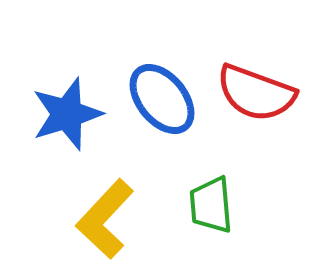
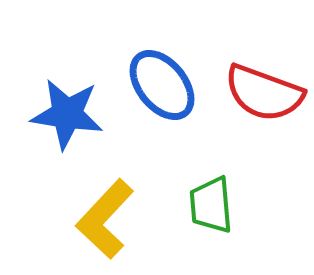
red semicircle: moved 8 px right
blue ellipse: moved 14 px up
blue star: rotated 26 degrees clockwise
